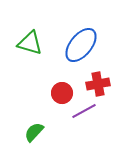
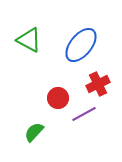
green triangle: moved 1 px left, 3 px up; rotated 12 degrees clockwise
red cross: rotated 15 degrees counterclockwise
red circle: moved 4 px left, 5 px down
purple line: moved 3 px down
